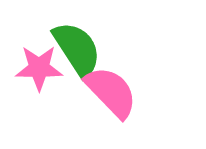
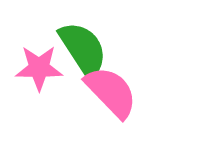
green semicircle: moved 6 px right
